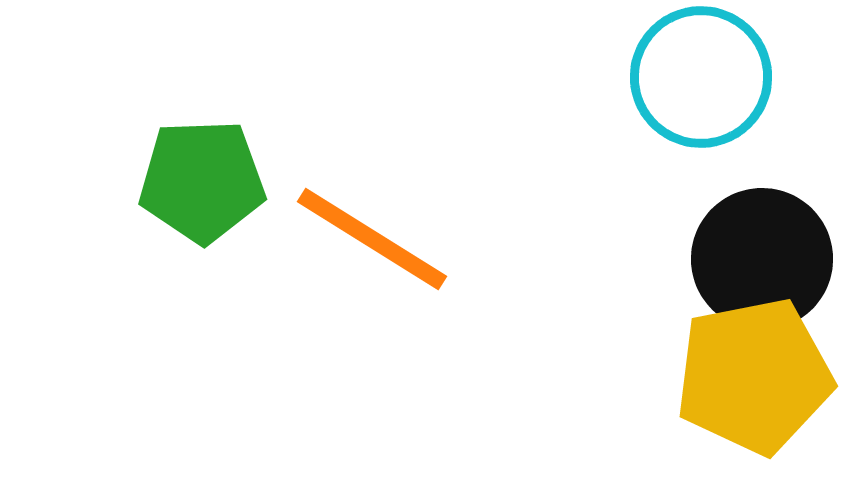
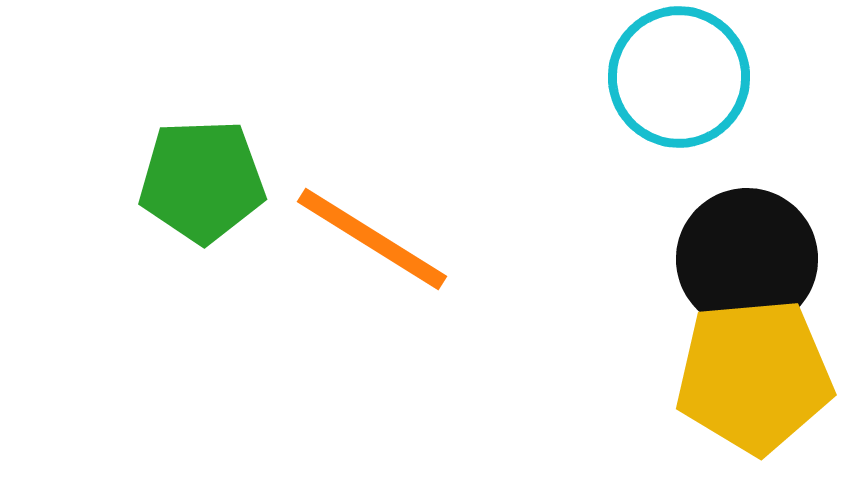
cyan circle: moved 22 px left
black circle: moved 15 px left
yellow pentagon: rotated 6 degrees clockwise
